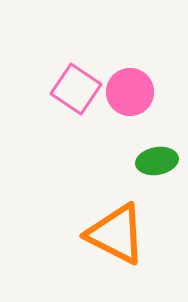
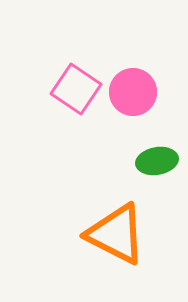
pink circle: moved 3 px right
